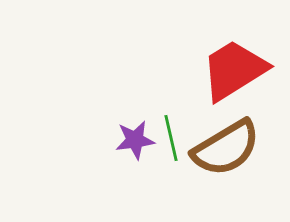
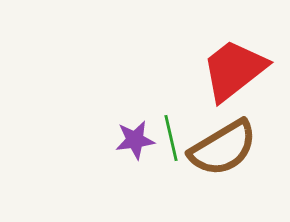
red trapezoid: rotated 6 degrees counterclockwise
brown semicircle: moved 3 px left
